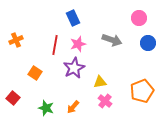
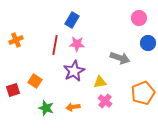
blue rectangle: moved 1 px left, 2 px down; rotated 56 degrees clockwise
gray arrow: moved 8 px right, 18 px down
pink star: moved 1 px left; rotated 21 degrees clockwise
purple star: moved 3 px down
orange square: moved 8 px down
orange pentagon: moved 1 px right, 2 px down
red square: moved 8 px up; rotated 32 degrees clockwise
orange arrow: rotated 40 degrees clockwise
